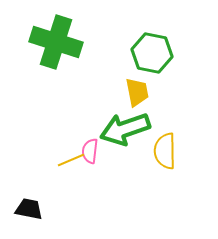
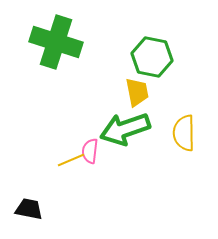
green hexagon: moved 4 px down
yellow semicircle: moved 19 px right, 18 px up
